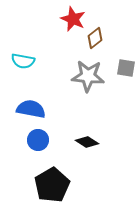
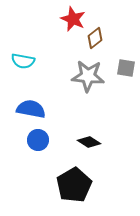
black diamond: moved 2 px right
black pentagon: moved 22 px right
